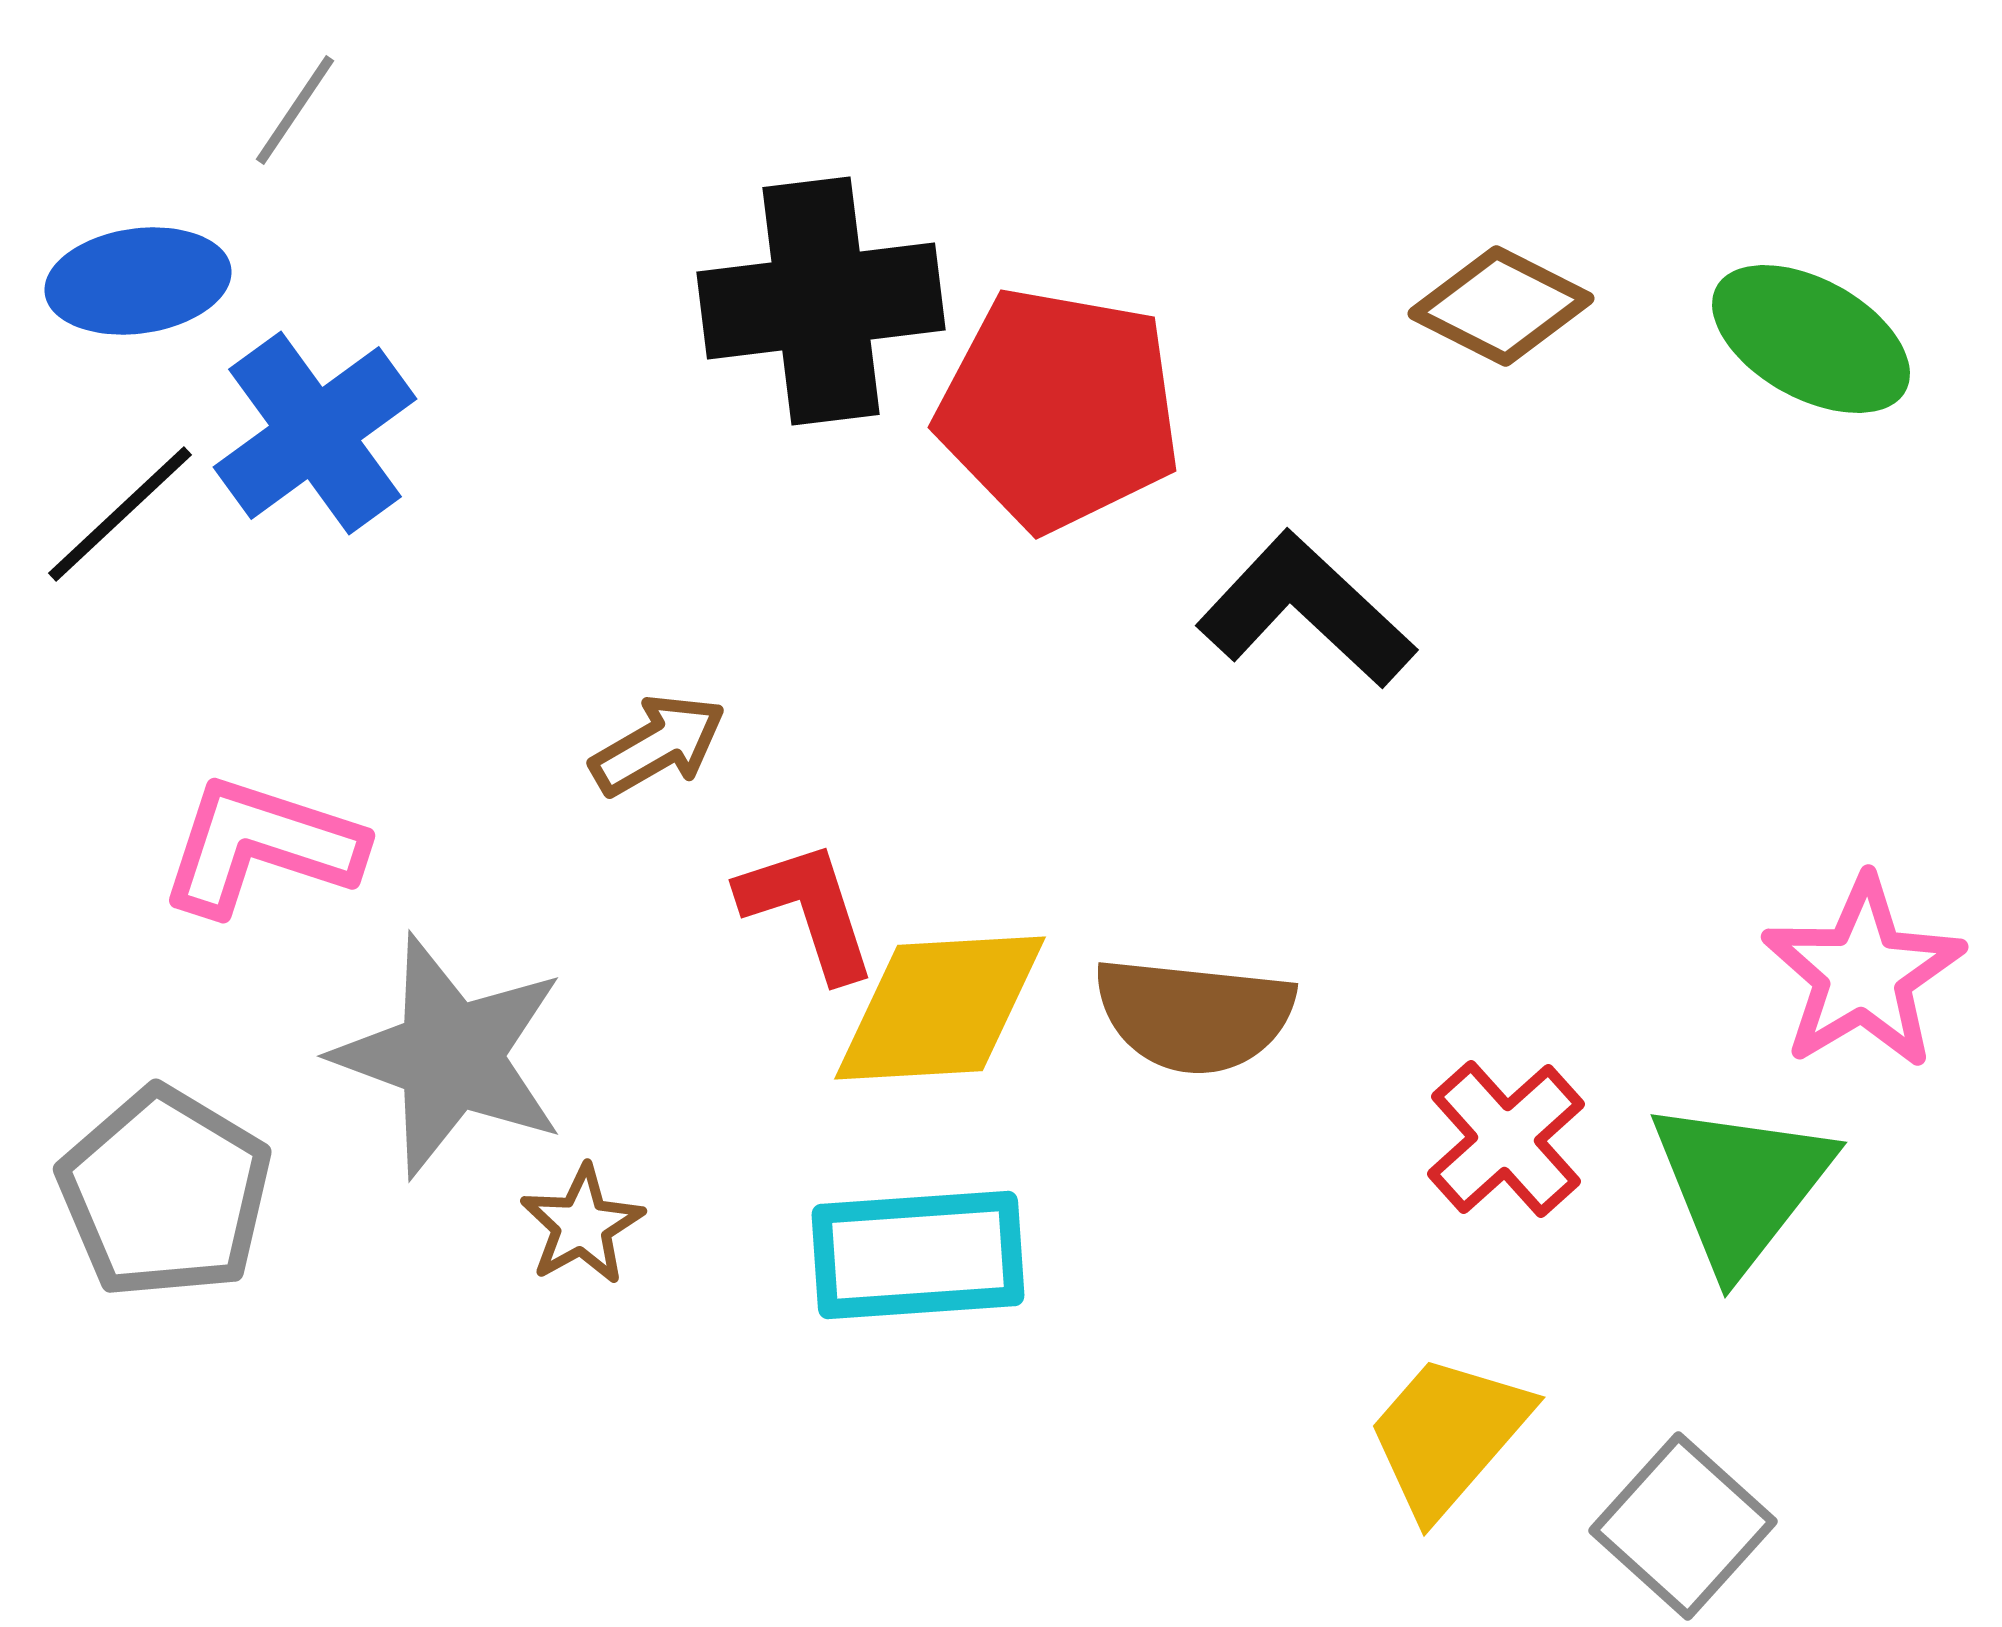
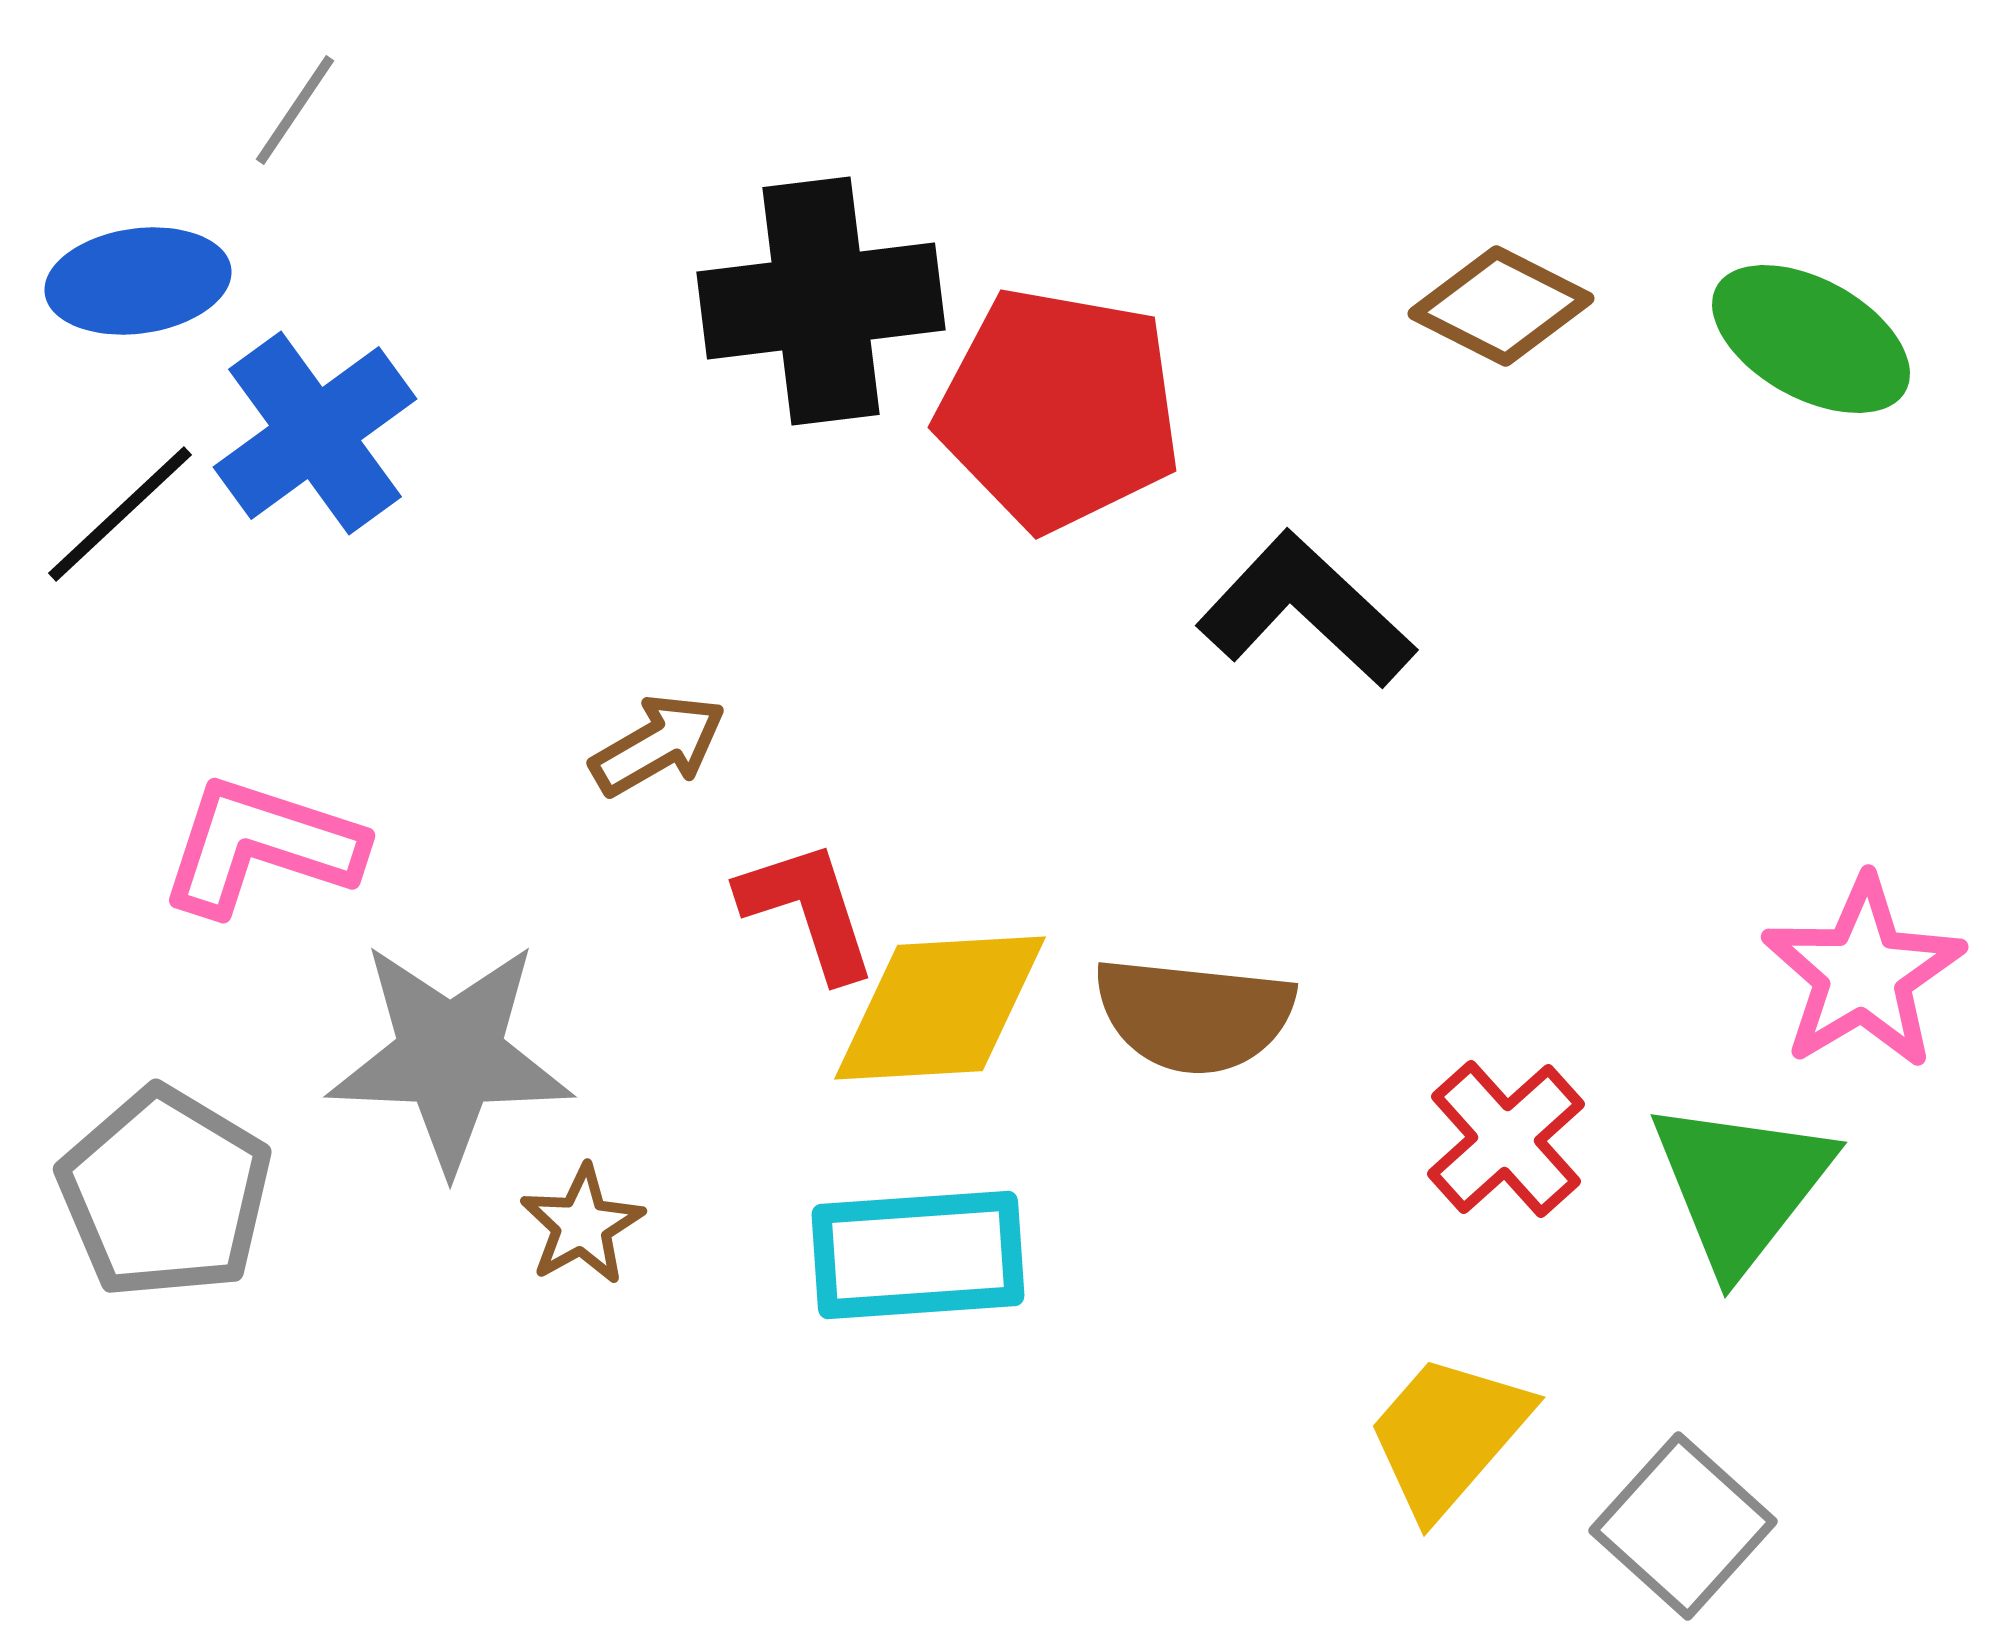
gray star: rotated 18 degrees counterclockwise
